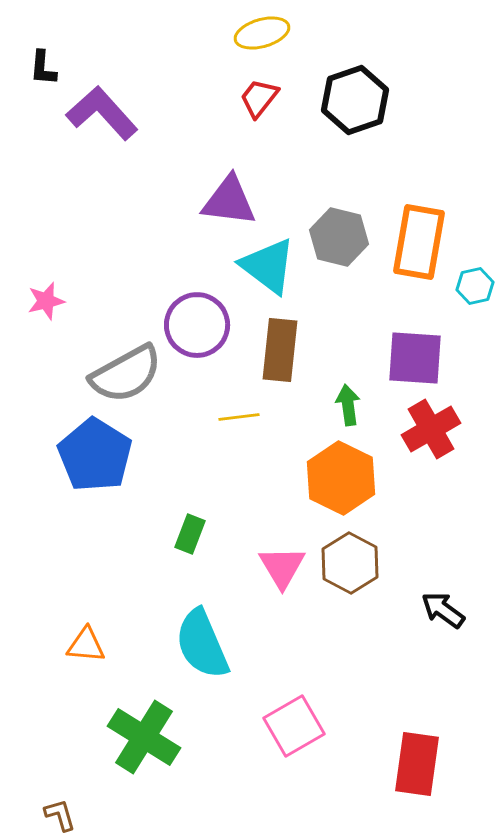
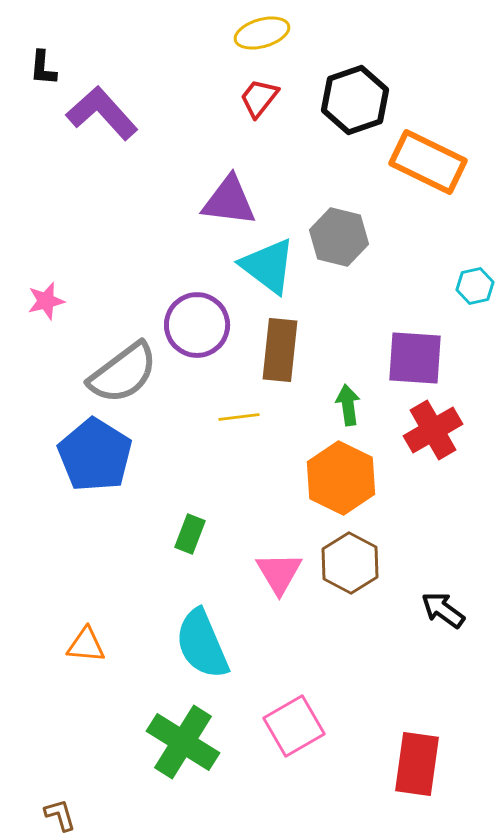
orange rectangle: moved 9 px right, 80 px up; rotated 74 degrees counterclockwise
gray semicircle: moved 3 px left, 1 px up; rotated 8 degrees counterclockwise
red cross: moved 2 px right, 1 px down
pink triangle: moved 3 px left, 6 px down
green cross: moved 39 px right, 5 px down
